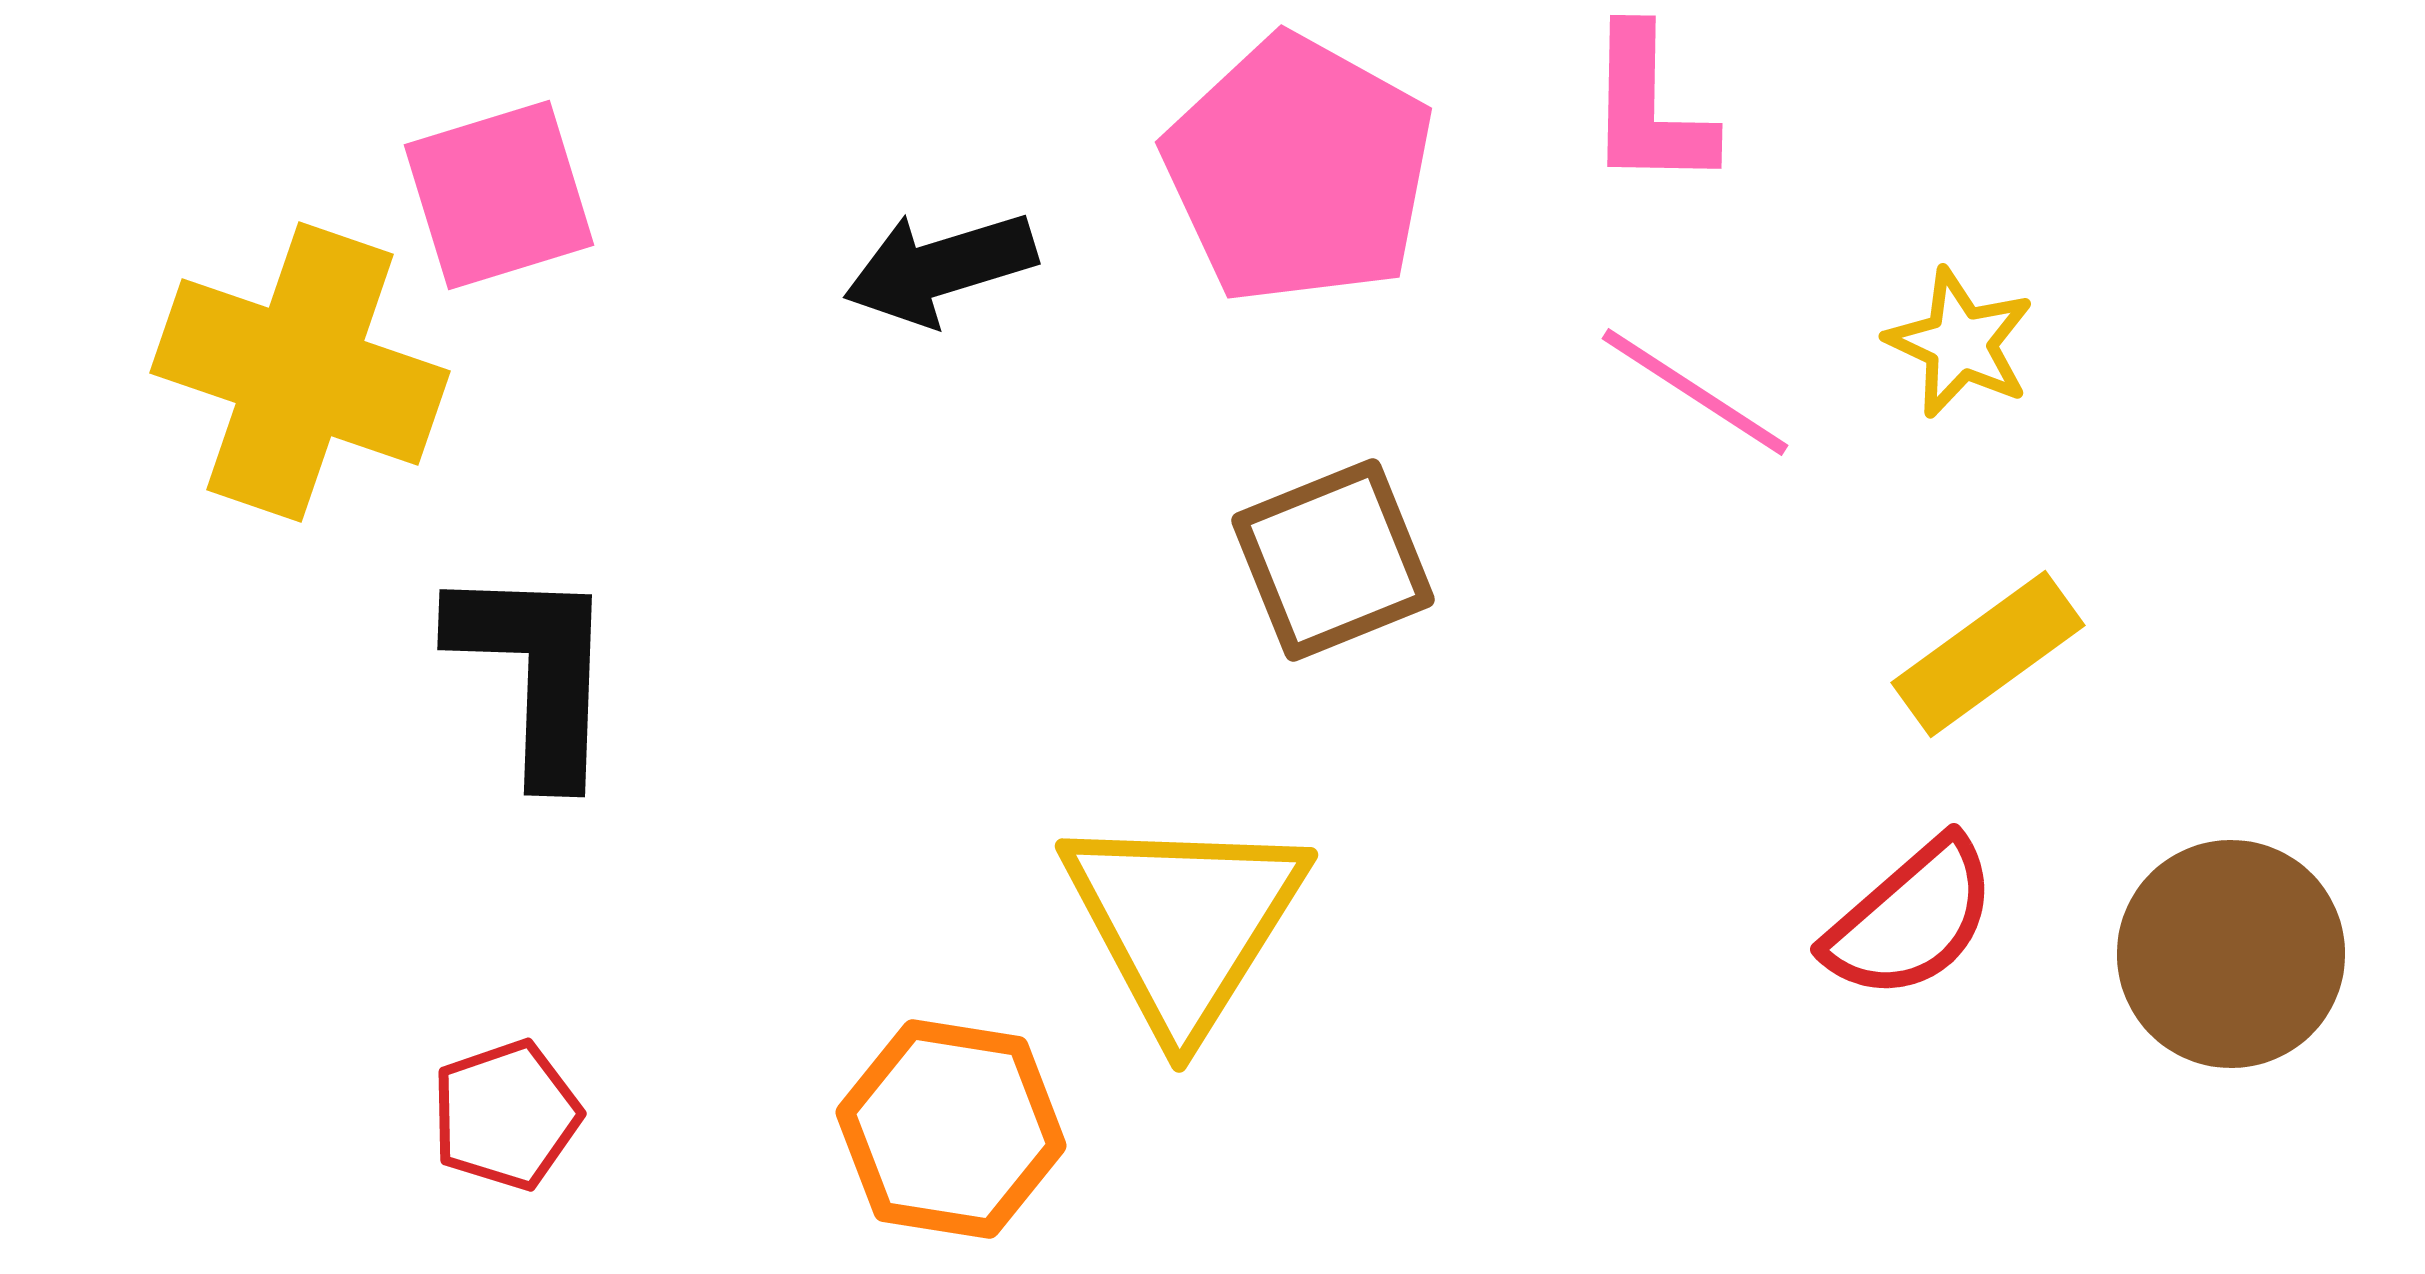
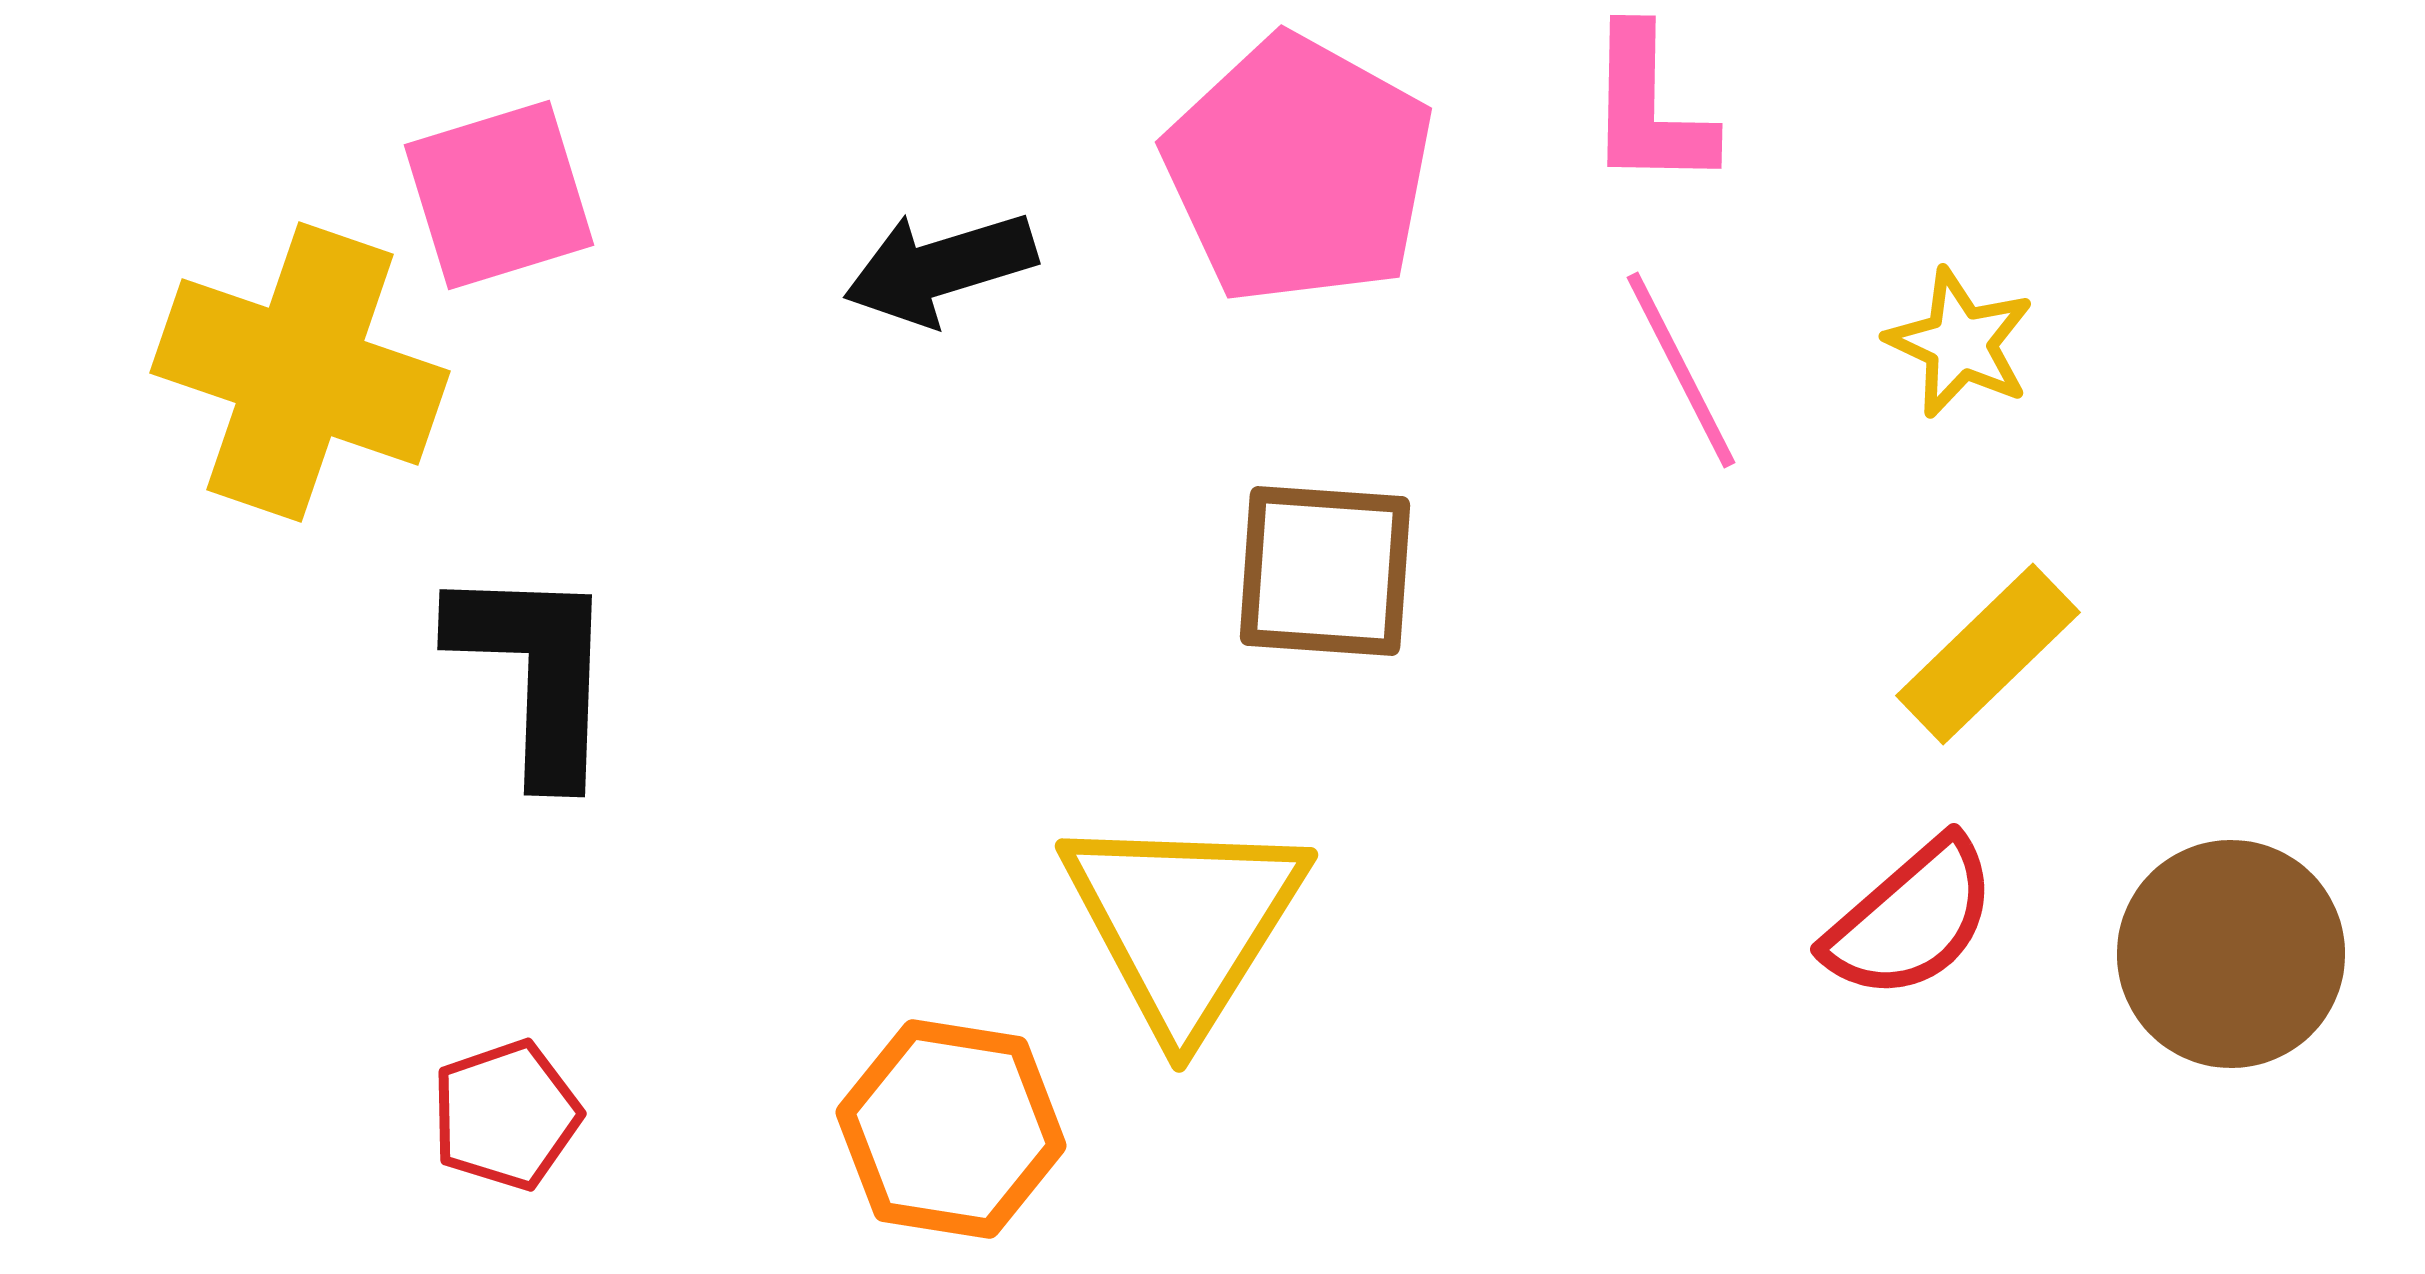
pink line: moved 14 px left, 22 px up; rotated 30 degrees clockwise
brown square: moved 8 px left, 11 px down; rotated 26 degrees clockwise
yellow rectangle: rotated 8 degrees counterclockwise
